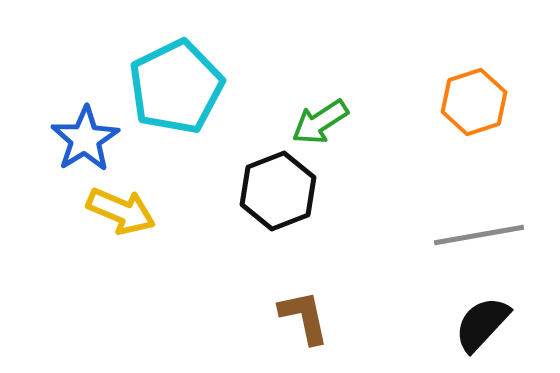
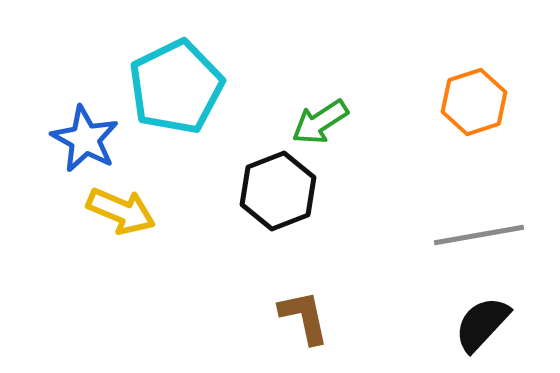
blue star: rotated 12 degrees counterclockwise
